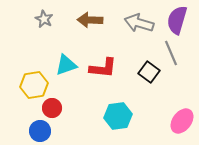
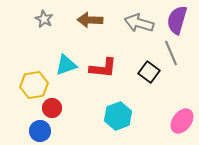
cyan hexagon: rotated 12 degrees counterclockwise
